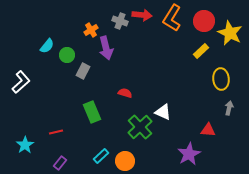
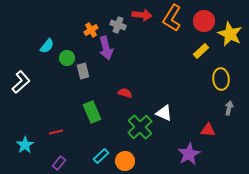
gray cross: moved 2 px left, 4 px down
yellow star: moved 1 px down
green circle: moved 3 px down
gray rectangle: rotated 42 degrees counterclockwise
white triangle: moved 1 px right, 1 px down
purple rectangle: moved 1 px left
